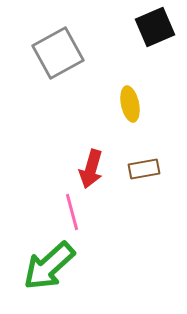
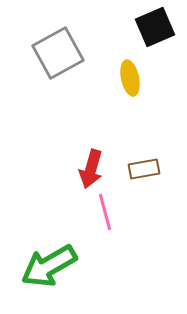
yellow ellipse: moved 26 px up
pink line: moved 33 px right
green arrow: rotated 12 degrees clockwise
